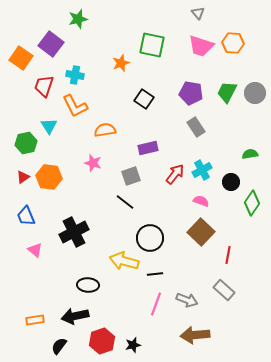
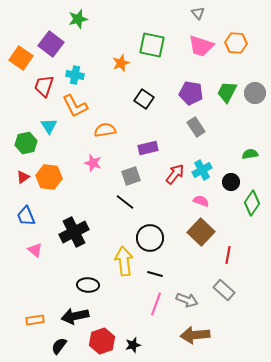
orange hexagon at (233, 43): moved 3 px right
yellow arrow at (124, 261): rotated 68 degrees clockwise
black line at (155, 274): rotated 21 degrees clockwise
